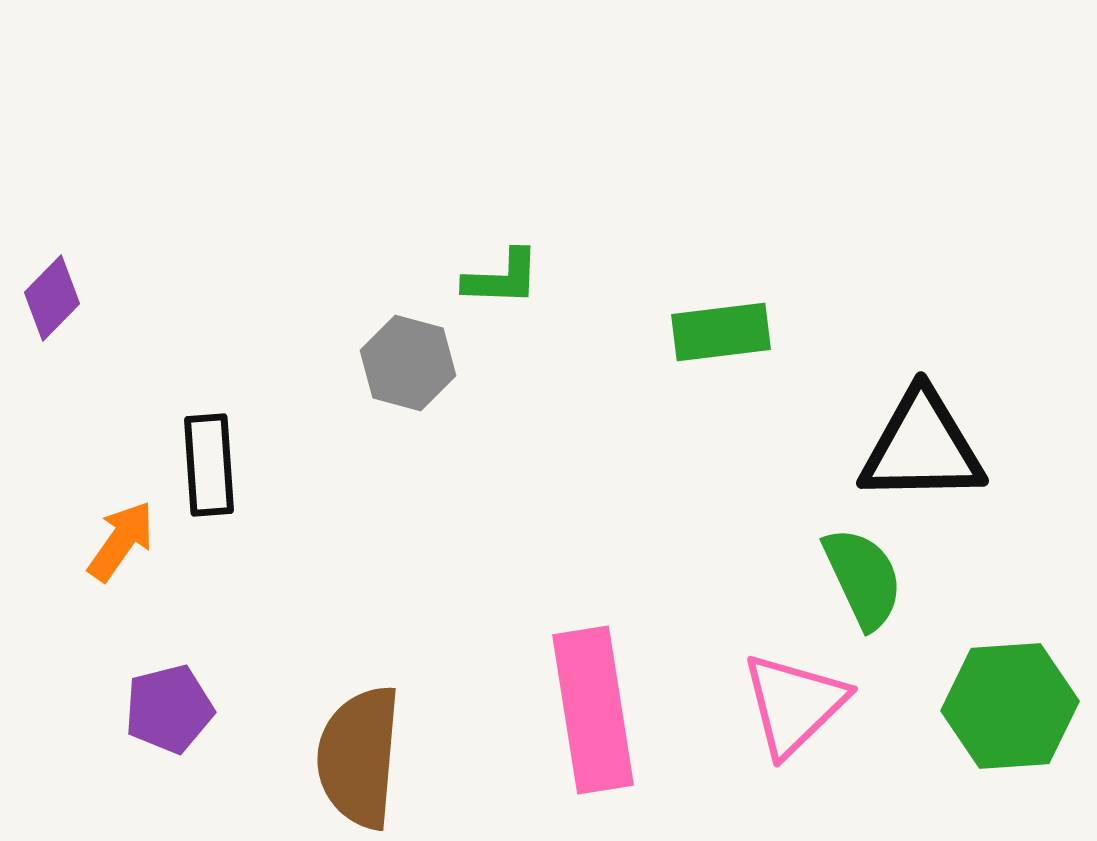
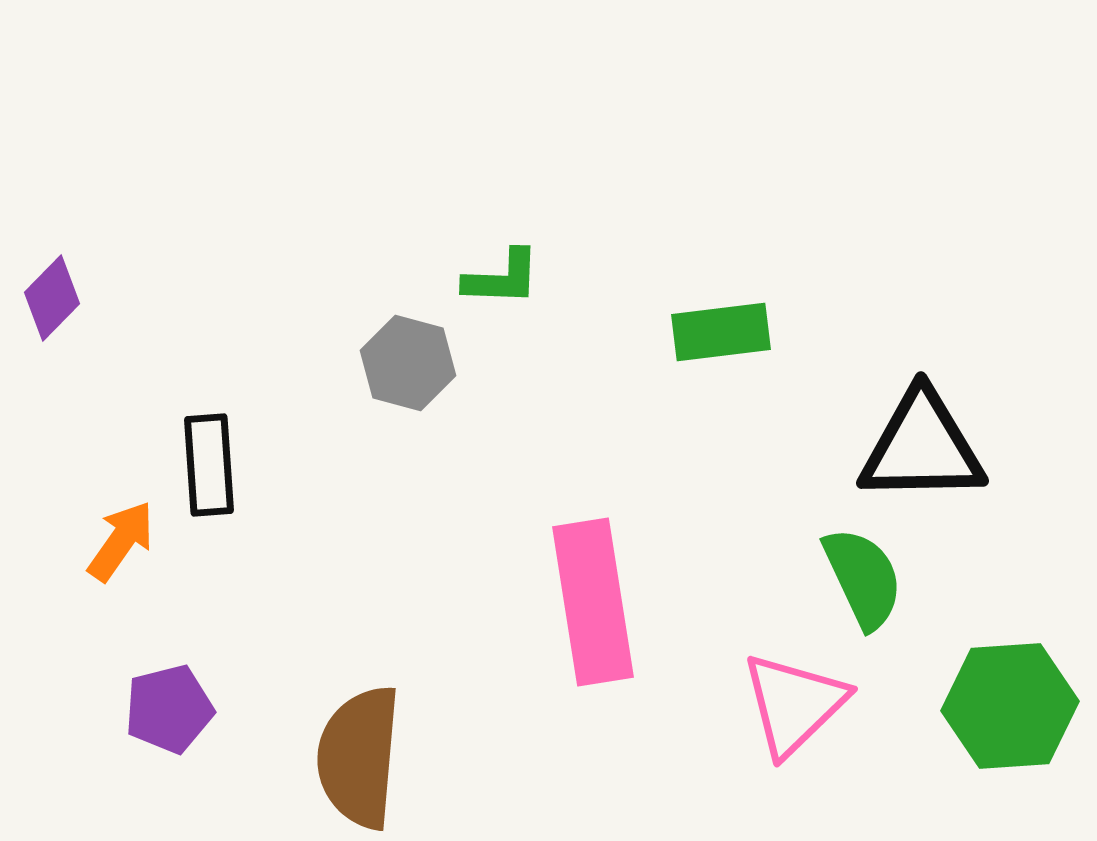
pink rectangle: moved 108 px up
